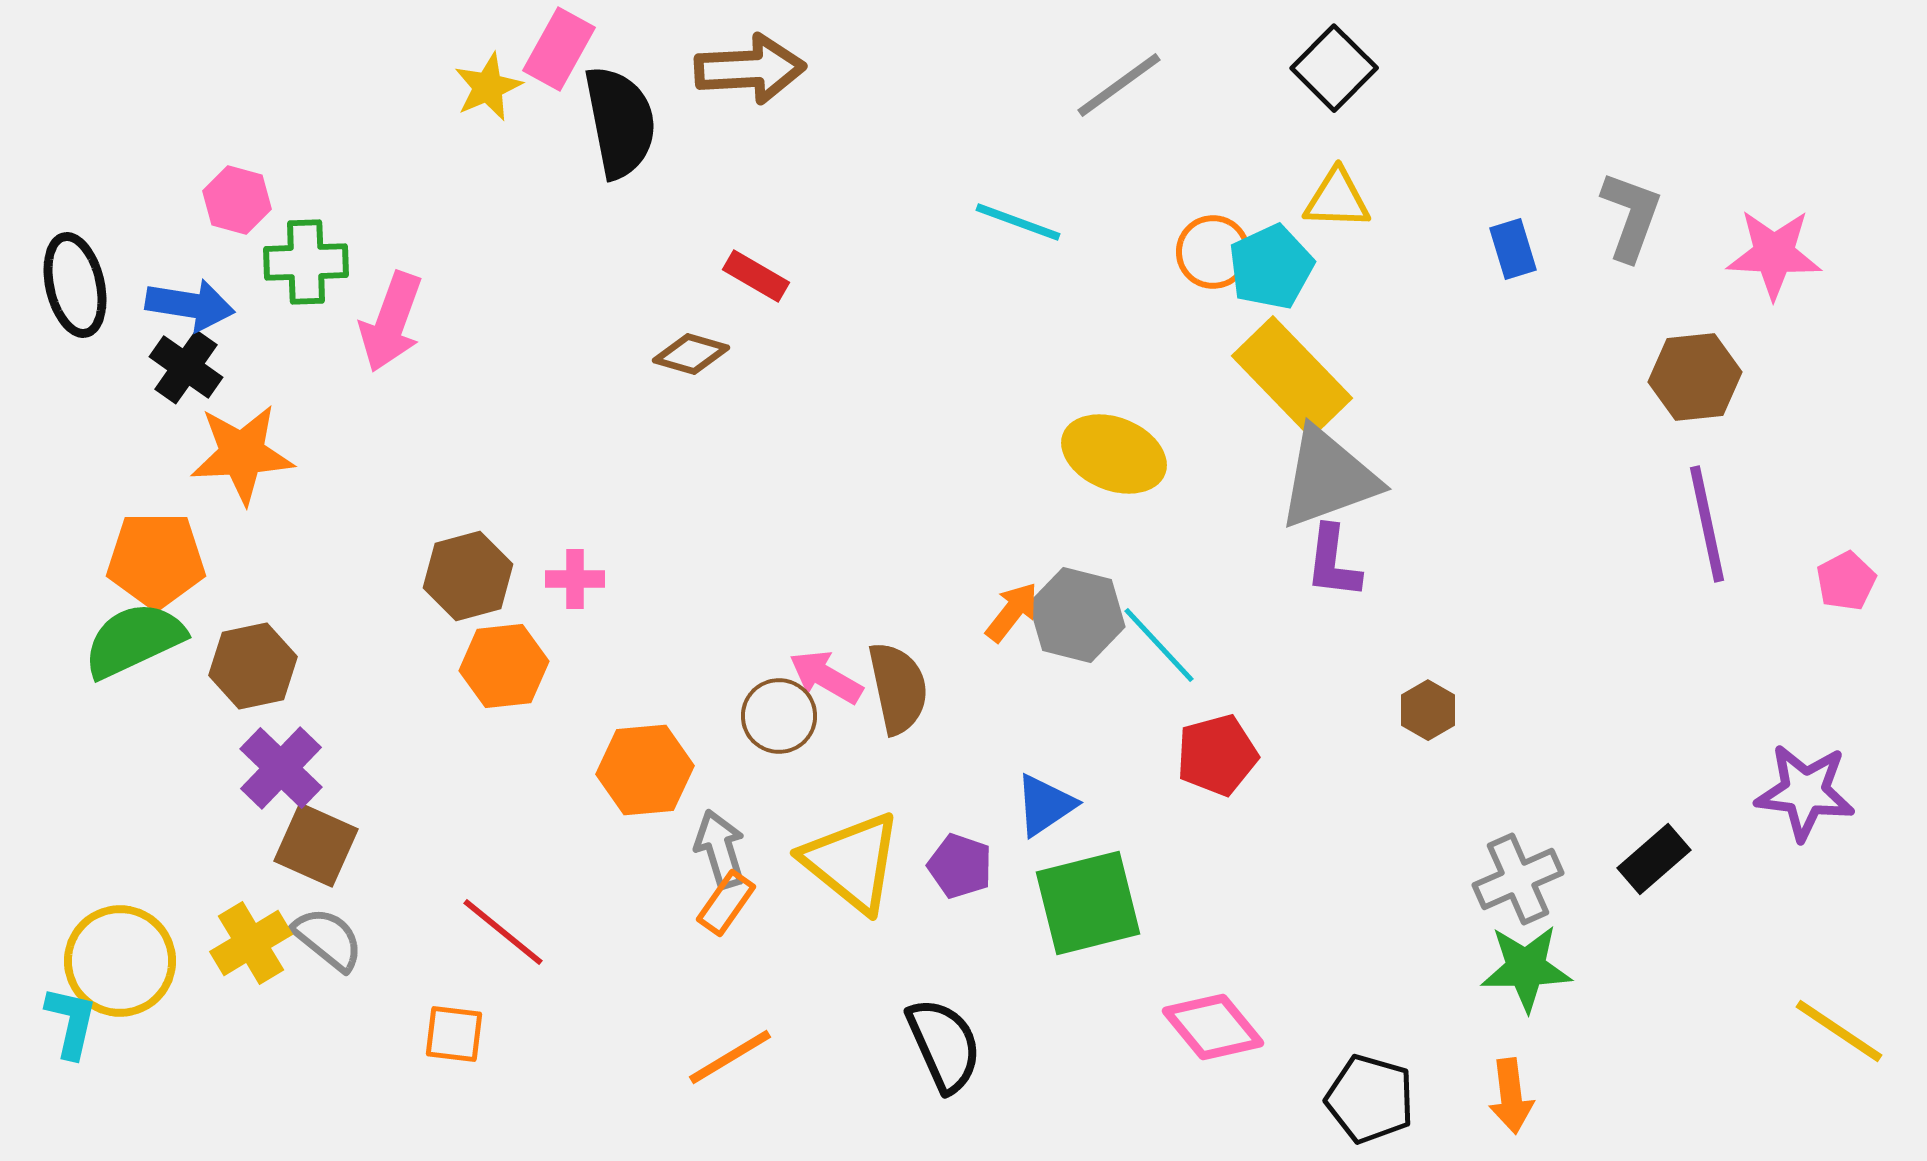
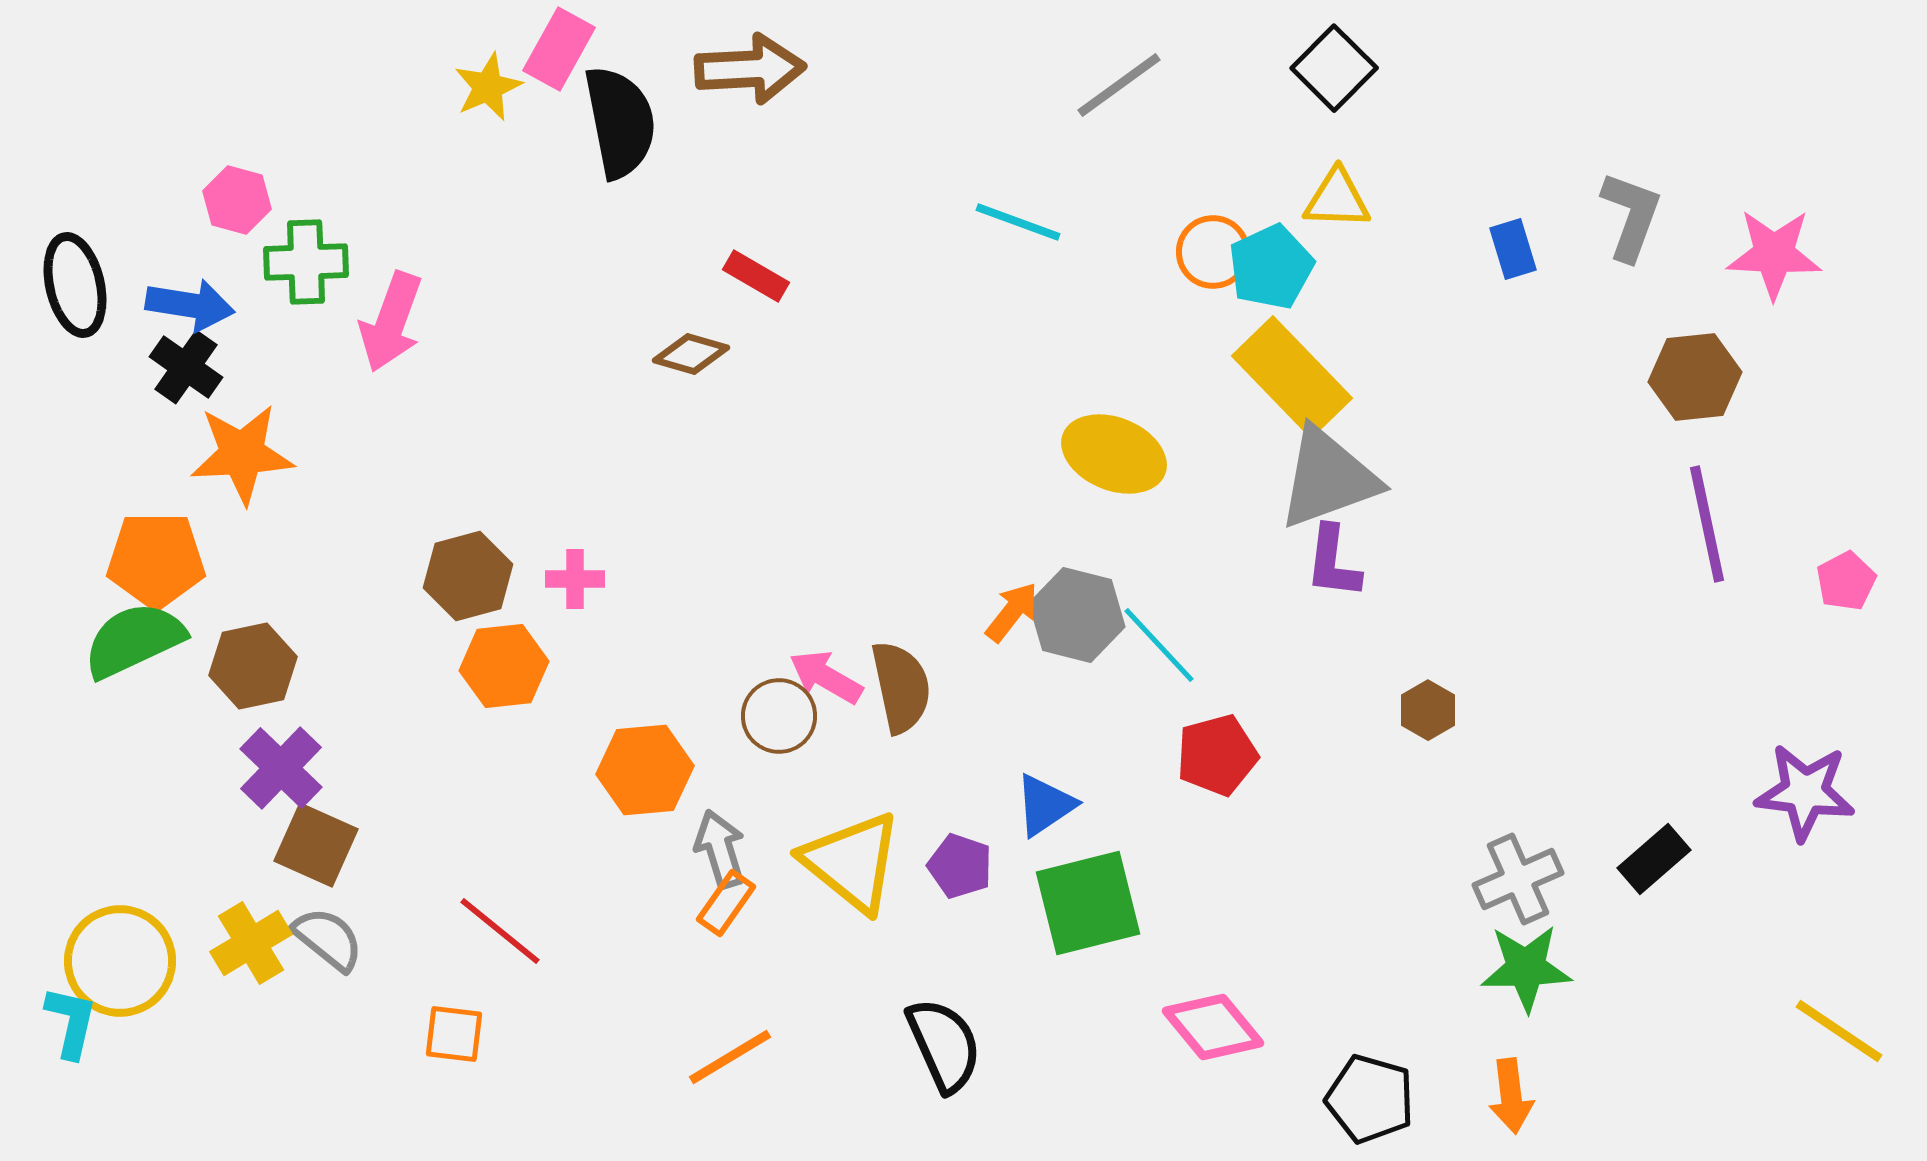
brown semicircle at (898, 688): moved 3 px right, 1 px up
red line at (503, 932): moved 3 px left, 1 px up
